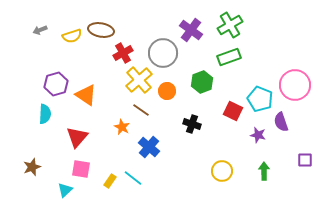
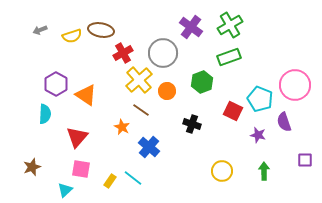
purple cross: moved 3 px up
purple hexagon: rotated 15 degrees counterclockwise
purple semicircle: moved 3 px right
